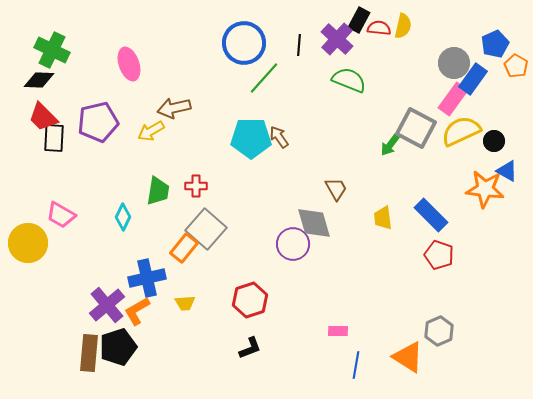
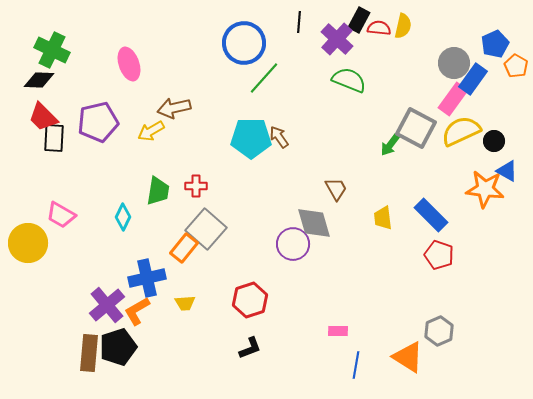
black line at (299, 45): moved 23 px up
